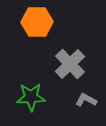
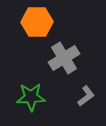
gray cross: moved 6 px left, 6 px up; rotated 12 degrees clockwise
gray L-shape: moved 4 px up; rotated 115 degrees clockwise
